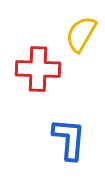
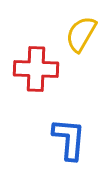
red cross: moved 2 px left
